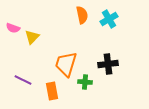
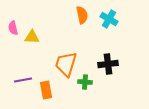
cyan cross: rotated 30 degrees counterclockwise
pink semicircle: rotated 56 degrees clockwise
yellow triangle: rotated 49 degrees clockwise
purple line: rotated 36 degrees counterclockwise
orange rectangle: moved 6 px left, 1 px up
